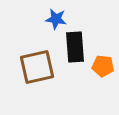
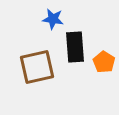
blue star: moved 3 px left
orange pentagon: moved 1 px right, 4 px up; rotated 25 degrees clockwise
